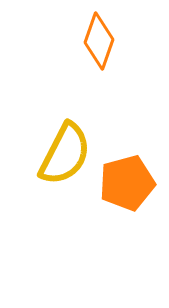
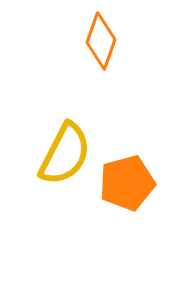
orange diamond: moved 2 px right
